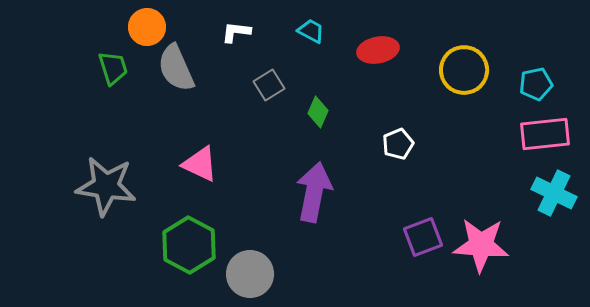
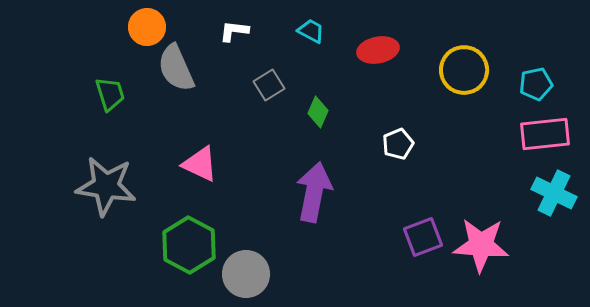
white L-shape: moved 2 px left, 1 px up
green trapezoid: moved 3 px left, 26 px down
gray circle: moved 4 px left
